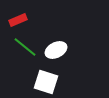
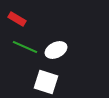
red rectangle: moved 1 px left, 1 px up; rotated 54 degrees clockwise
green line: rotated 15 degrees counterclockwise
